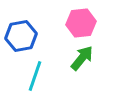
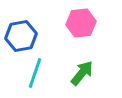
green arrow: moved 15 px down
cyan line: moved 3 px up
